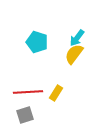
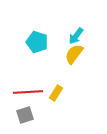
cyan arrow: moved 1 px left, 2 px up
